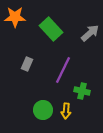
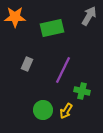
green rectangle: moved 1 px right, 1 px up; rotated 60 degrees counterclockwise
gray arrow: moved 1 px left, 17 px up; rotated 18 degrees counterclockwise
yellow arrow: rotated 28 degrees clockwise
